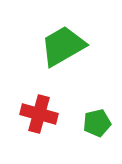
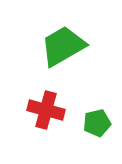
red cross: moved 7 px right, 4 px up
